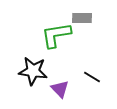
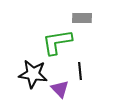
green L-shape: moved 1 px right, 7 px down
black star: moved 3 px down
black line: moved 12 px left, 6 px up; rotated 54 degrees clockwise
